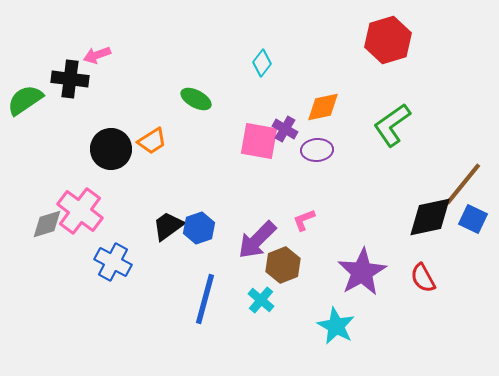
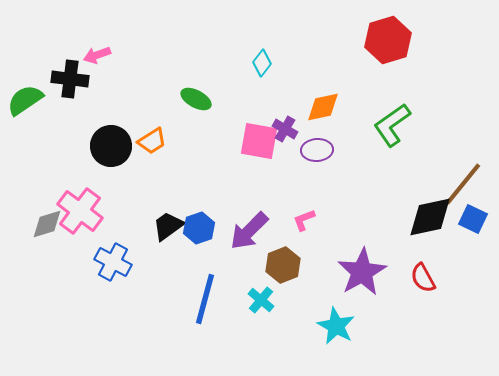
black circle: moved 3 px up
purple arrow: moved 8 px left, 9 px up
